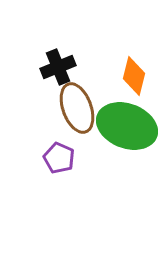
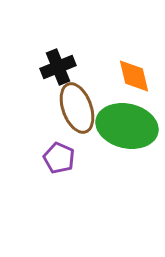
orange diamond: rotated 27 degrees counterclockwise
green ellipse: rotated 8 degrees counterclockwise
